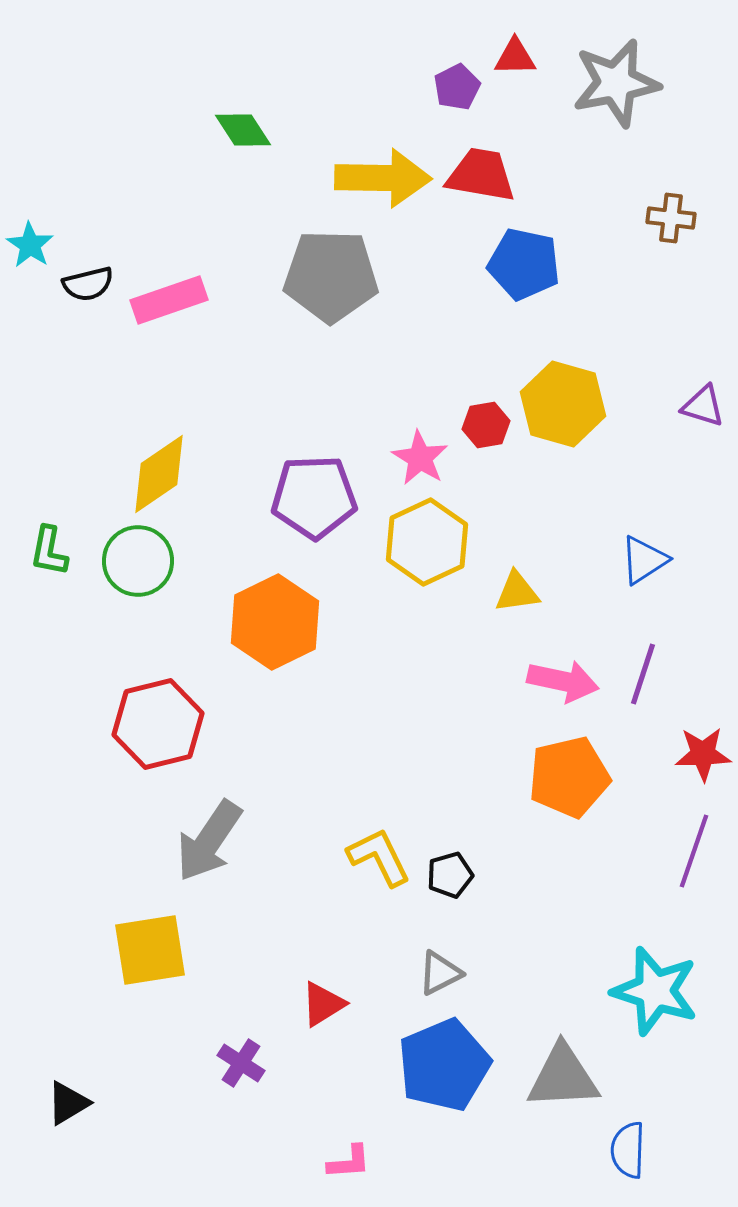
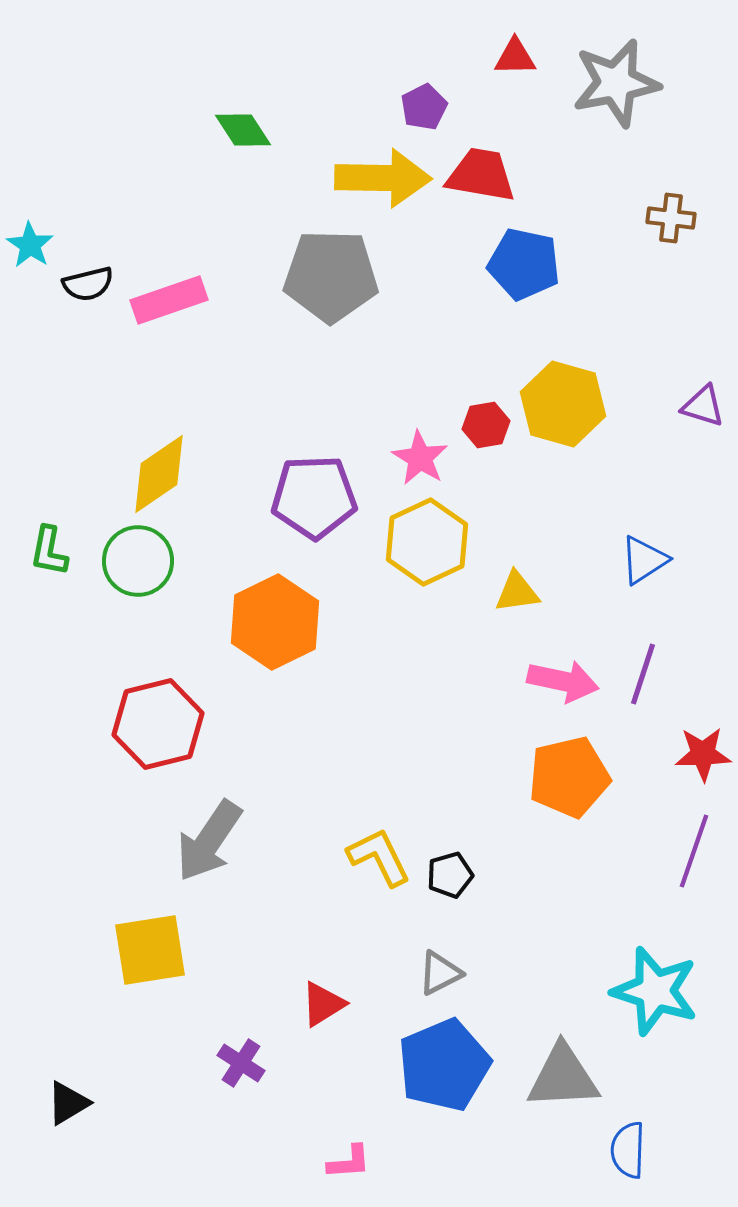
purple pentagon at (457, 87): moved 33 px left, 20 px down
